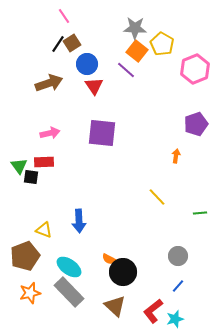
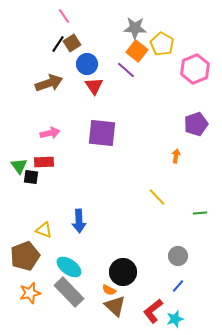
orange semicircle: moved 31 px down
